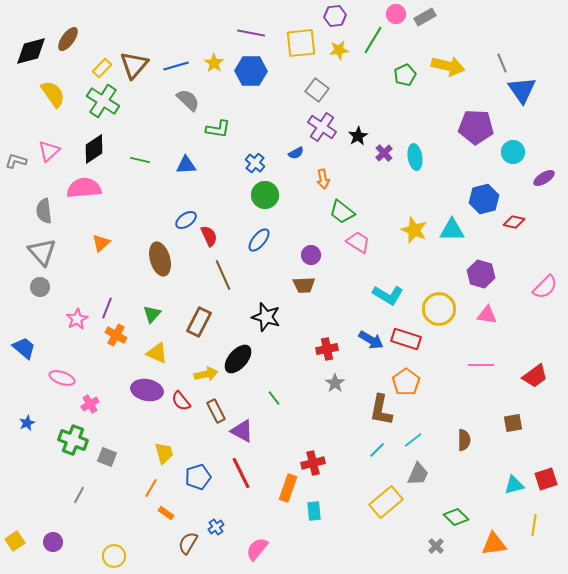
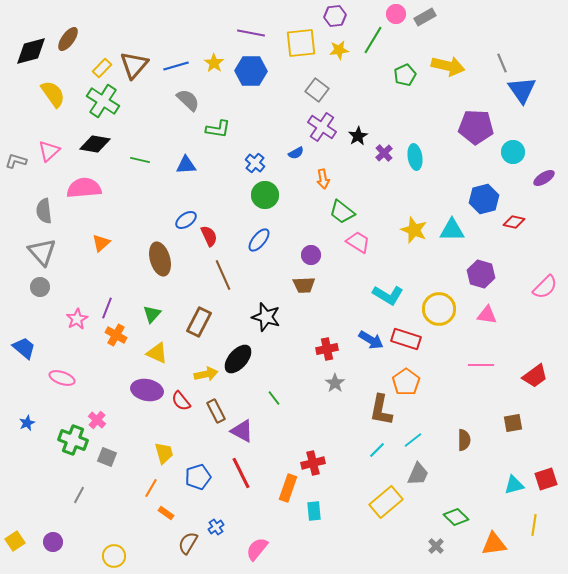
black diamond at (94, 149): moved 1 px right, 5 px up; rotated 44 degrees clockwise
pink cross at (90, 404): moved 7 px right, 16 px down; rotated 18 degrees counterclockwise
